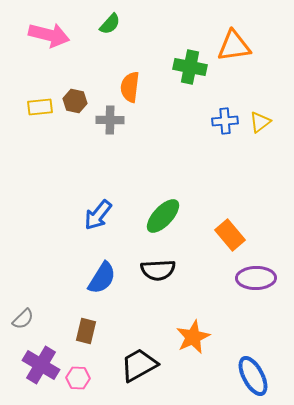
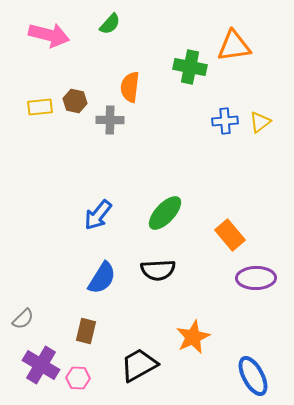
green ellipse: moved 2 px right, 3 px up
